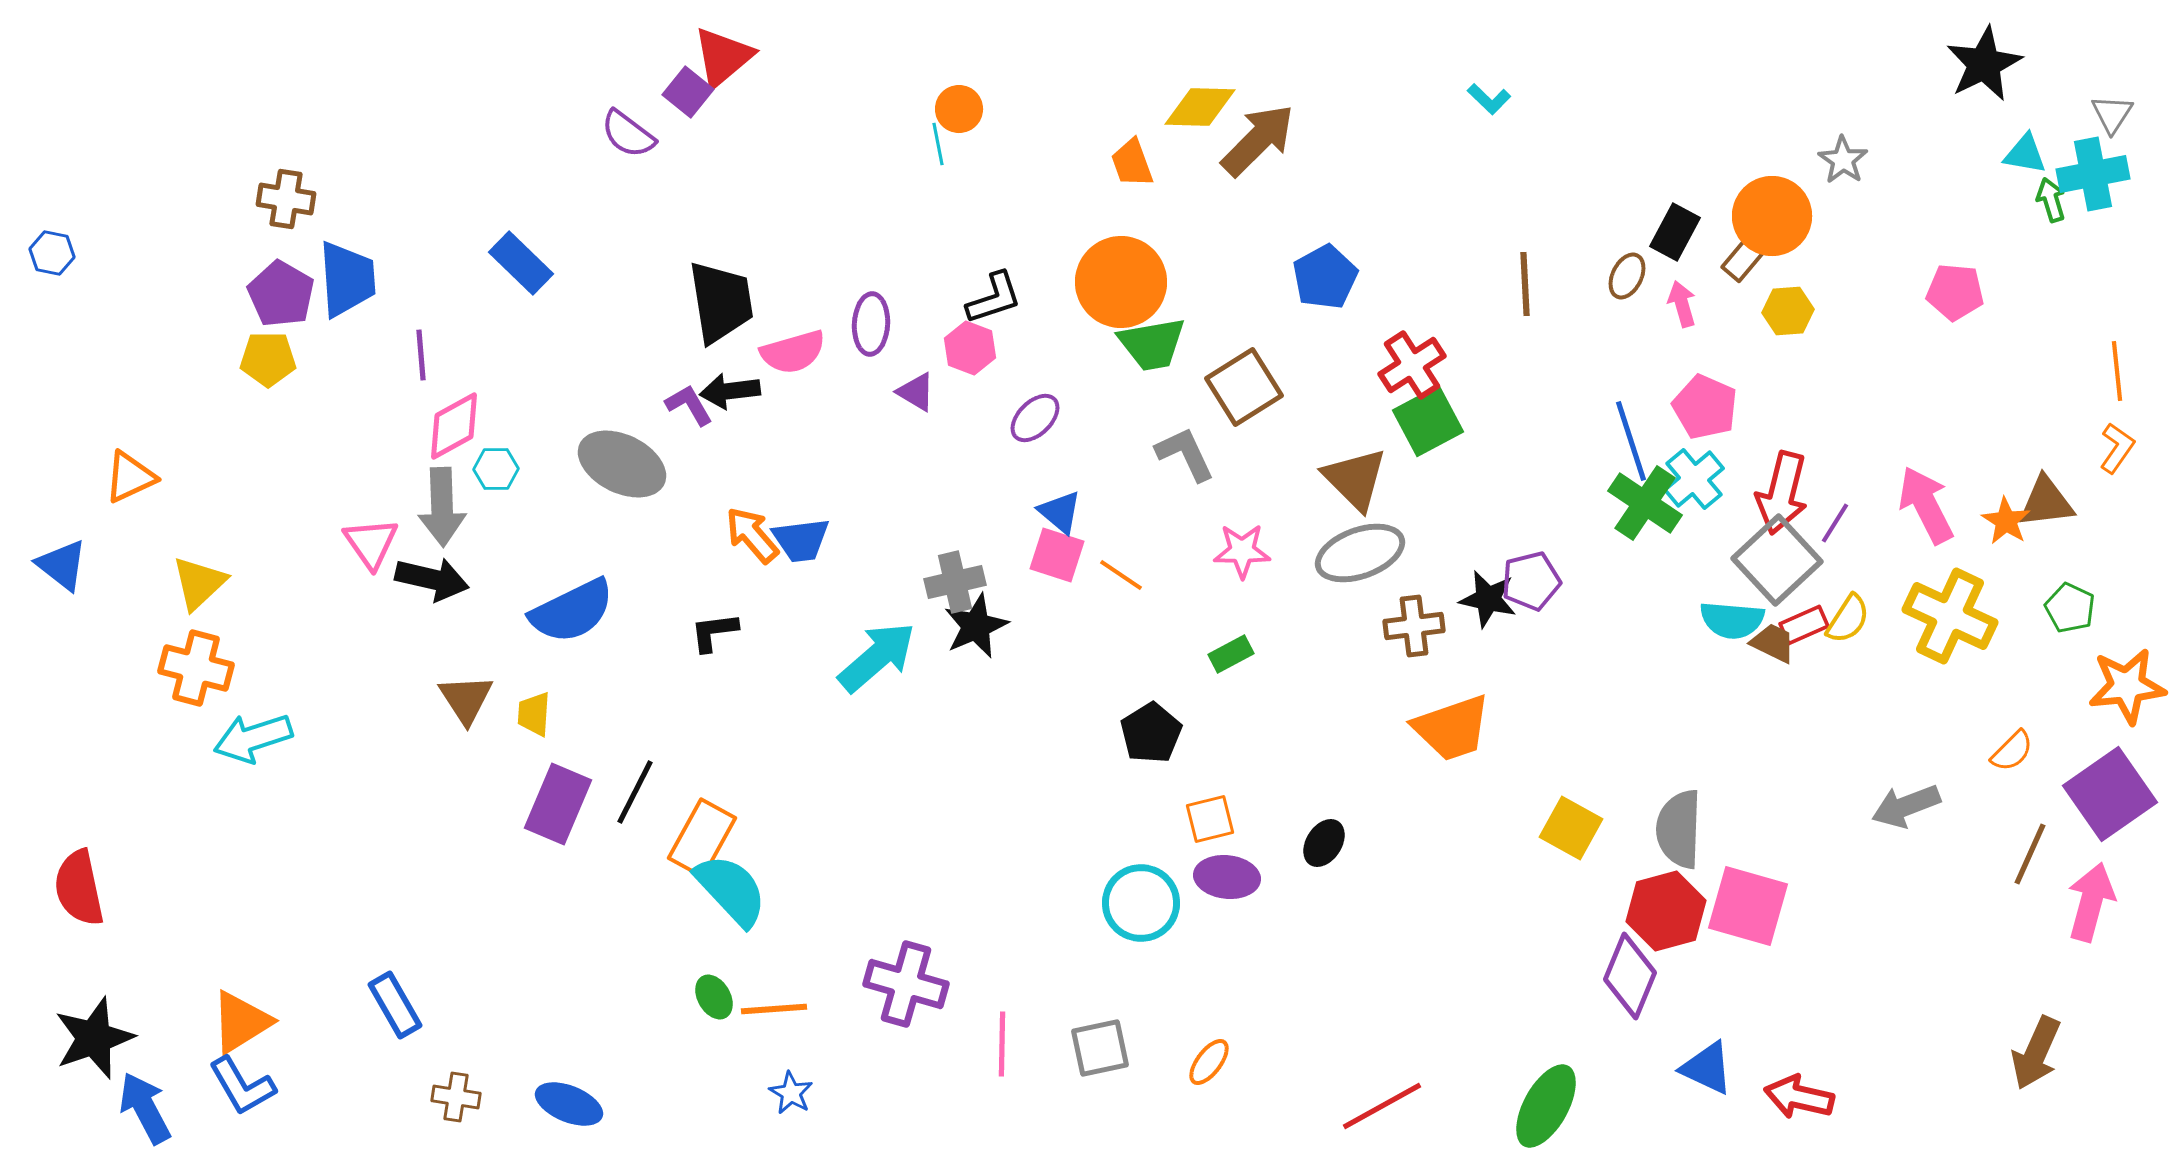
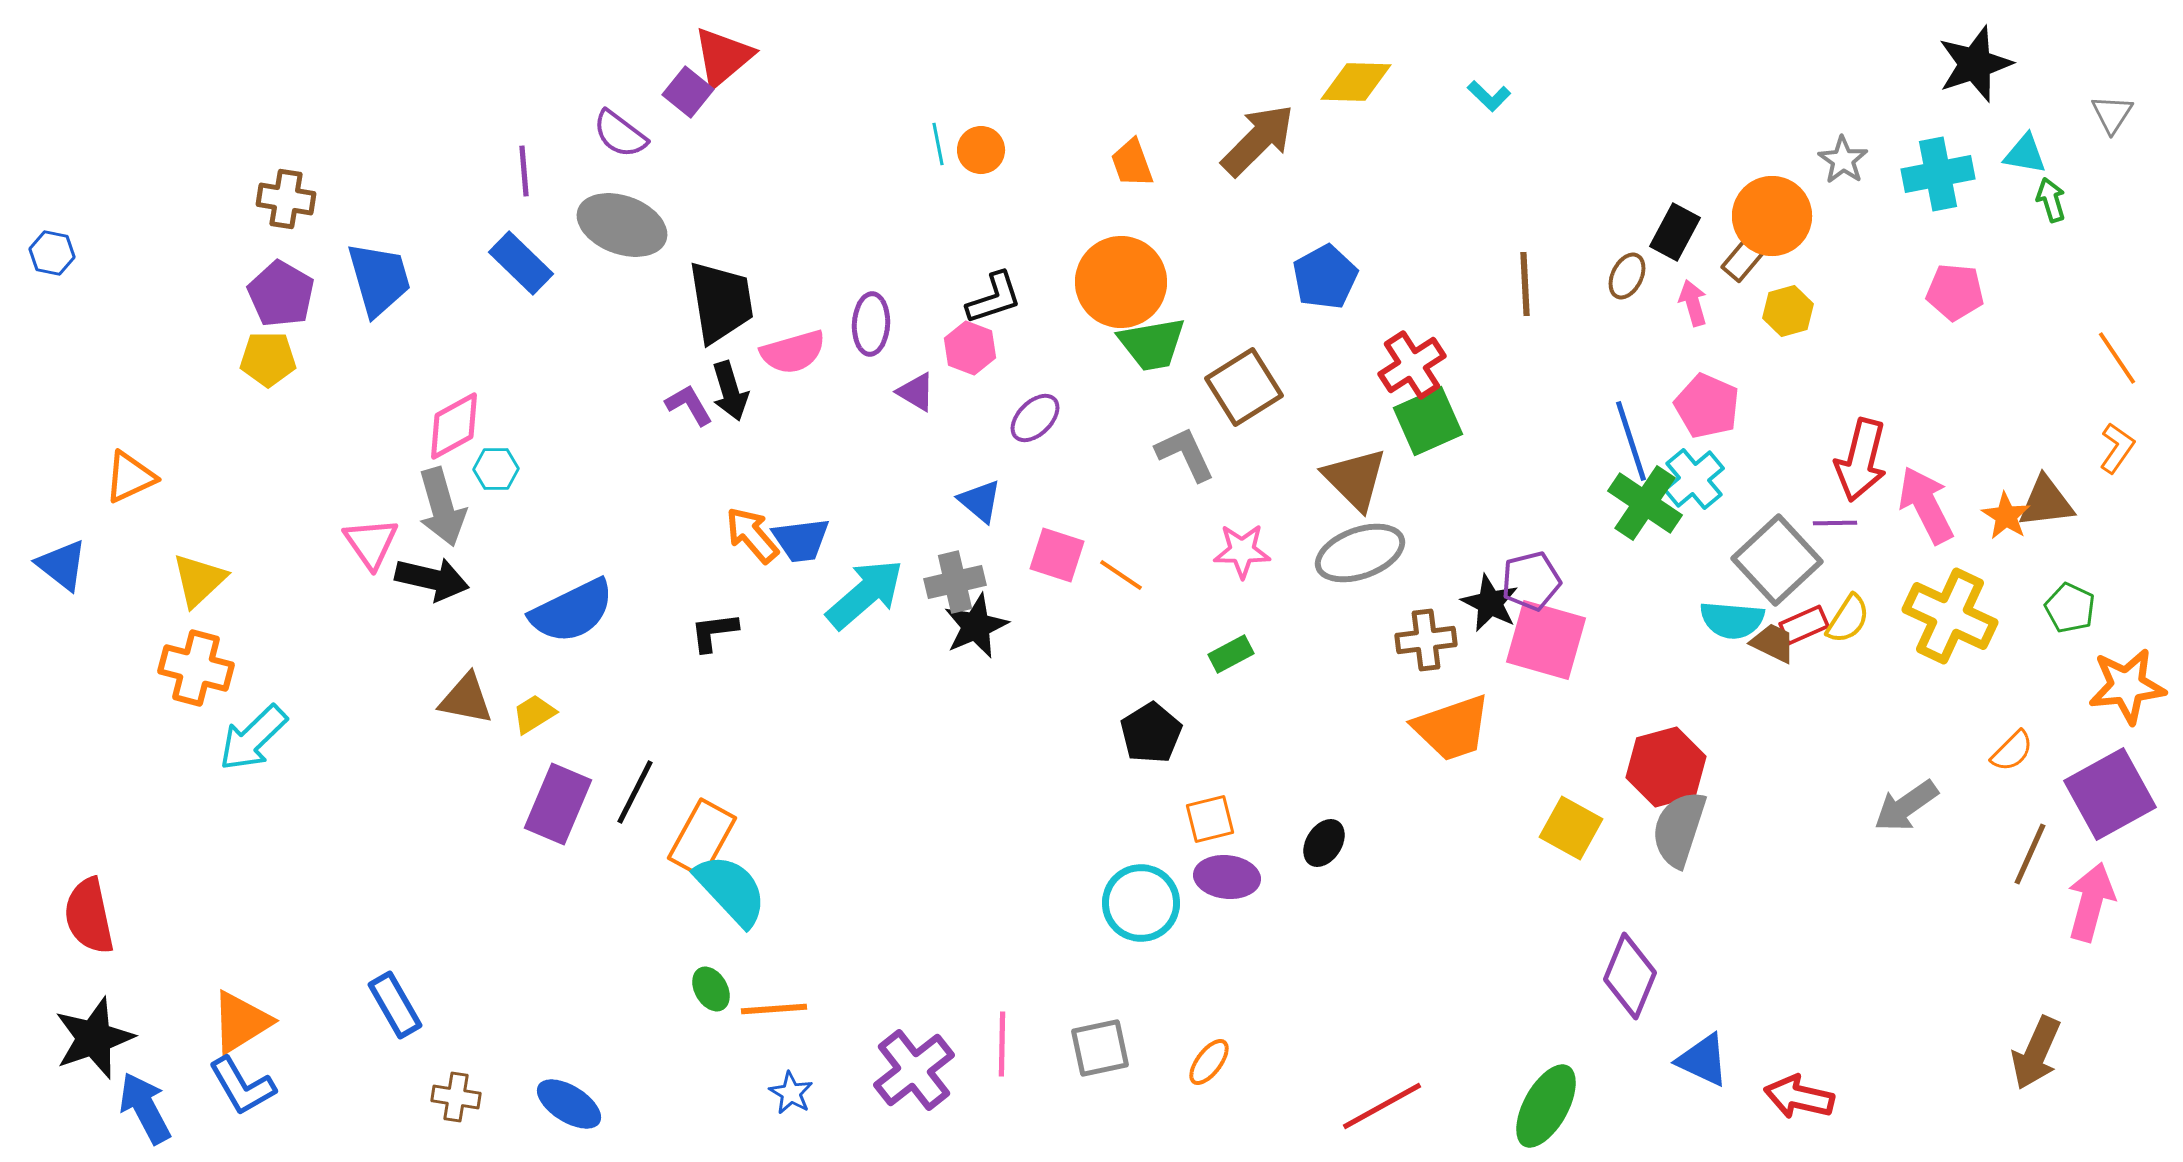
black star at (1984, 64): moved 9 px left; rotated 8 degrees clockwise
cyan L-shape at (1489, 99): moved 3 px up
yellow diamond at (1200, 107): moved 156 px right, 25 px up
orange circle at (959, 109): moved 22 px right, 41 px down
purple semicircle at (628, 134): moved 8 px left
cyan cross at (2093, 174): moved 155 px left
blue trapezoid at (347, 279): moved 32 px right; rotated 12 degrees counterclockwise
pink arrow at (1682, 304): moved 11 px right, 1 px up
yellow hexagon at (1788, 311): rotated 12 degrees counterclockwise
purple line at (421, 355): moved 103 px right, 184 px up
orange line at (2117, 371): moved 13 px up; rotated 28 degrees counterclockwise
black arrow at (730, 391): rotated 100 degrees counterclockwise
pink pentagon at (1705, 407): moved 2 px right, 1 px up
green square at (1428, 421): rotated 4 degrees clockwise
gray ellipse at (622, 464): moved 239 px up; rotated 6 degrees counterclockwise
red arrow at (1782, 493): moved 79 px right, 33 px up
gray arrow at (442, 507): rotated 14 degrees counterclockwise
blue triangle at (1060, 512): moved 80 px left, 11 px up
orange star at (2006, 521): moved 5 px up
purple line at (1835, 523): rotated 57 degrees clockwise
yellow triangle at (199, 583): moved 3 px up
black star at (1488, 599): moved 2 px right, 4 px down; rotated 14 degrees clockwise
brown cross at (1414, 626): moved 12 px right, 14 px down
cyan arrow at (877, 657): moved 12 px left, 63 px up
brown triangle at (466, 699): rotated 46 degrees counterclockwise
yellow trapezoid at (534, 714): rotated 54 degrees clockwise
cyan arrow at (253, 738): rotated 26 degrees counterclockwise
purple square at (2110, 794): rotated 6 degrees clockwise
gray arrow at (1906, 806): rotated 14 degrees counterclockwise
gray semicircle at (1679, 829): rotated 16 degrees clockwise
red semicircle at (79, 888): moved 10 px right, 28 px down
pink square at (1748, 906): moved 202 px left, 266 px up
red hexagon at (1666, 911): moved 144 px up
purple cross at (906, 984): moved 8 px right, 86 px down; rotated 36 degrees clockwise
green ellipse at (714, 997): moved 3 px left, 8 px up
blue triangle at (1707, 1068): moved 4 px left, 8 px up
blue ellipse at (569, 1104): rotated 10 degrees clockwise
